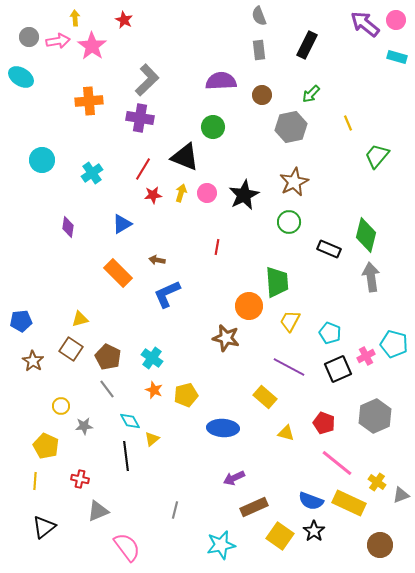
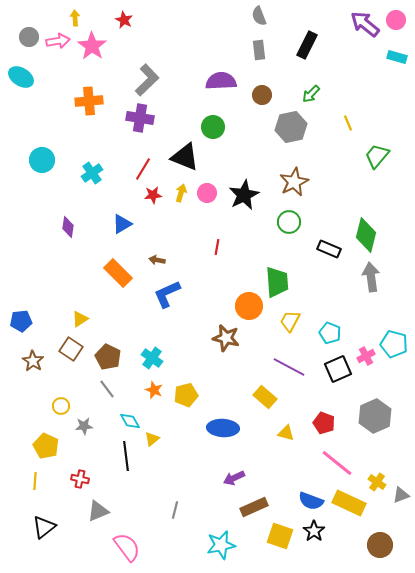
yellow triangle at (80, 319): rotated 18 degrees counterclockwise
yellow square at (280, 536): rotated 16 degrees counterclockwise
